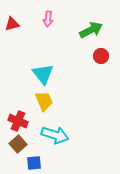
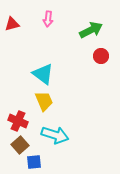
cyan triangle: rotated 15 degrees counterclockwise
brown square: moved 2 px right, 1 px down
blue square: moved 1 px up
